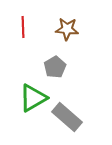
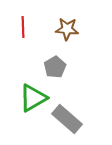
gray rectangle: moved 2 px down
